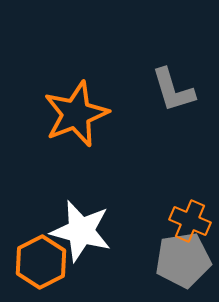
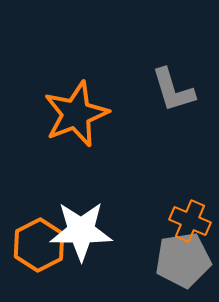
white star: rotated 14 degrees counterclockwise
orange hexagon: moved 2 px left, 17 px up
